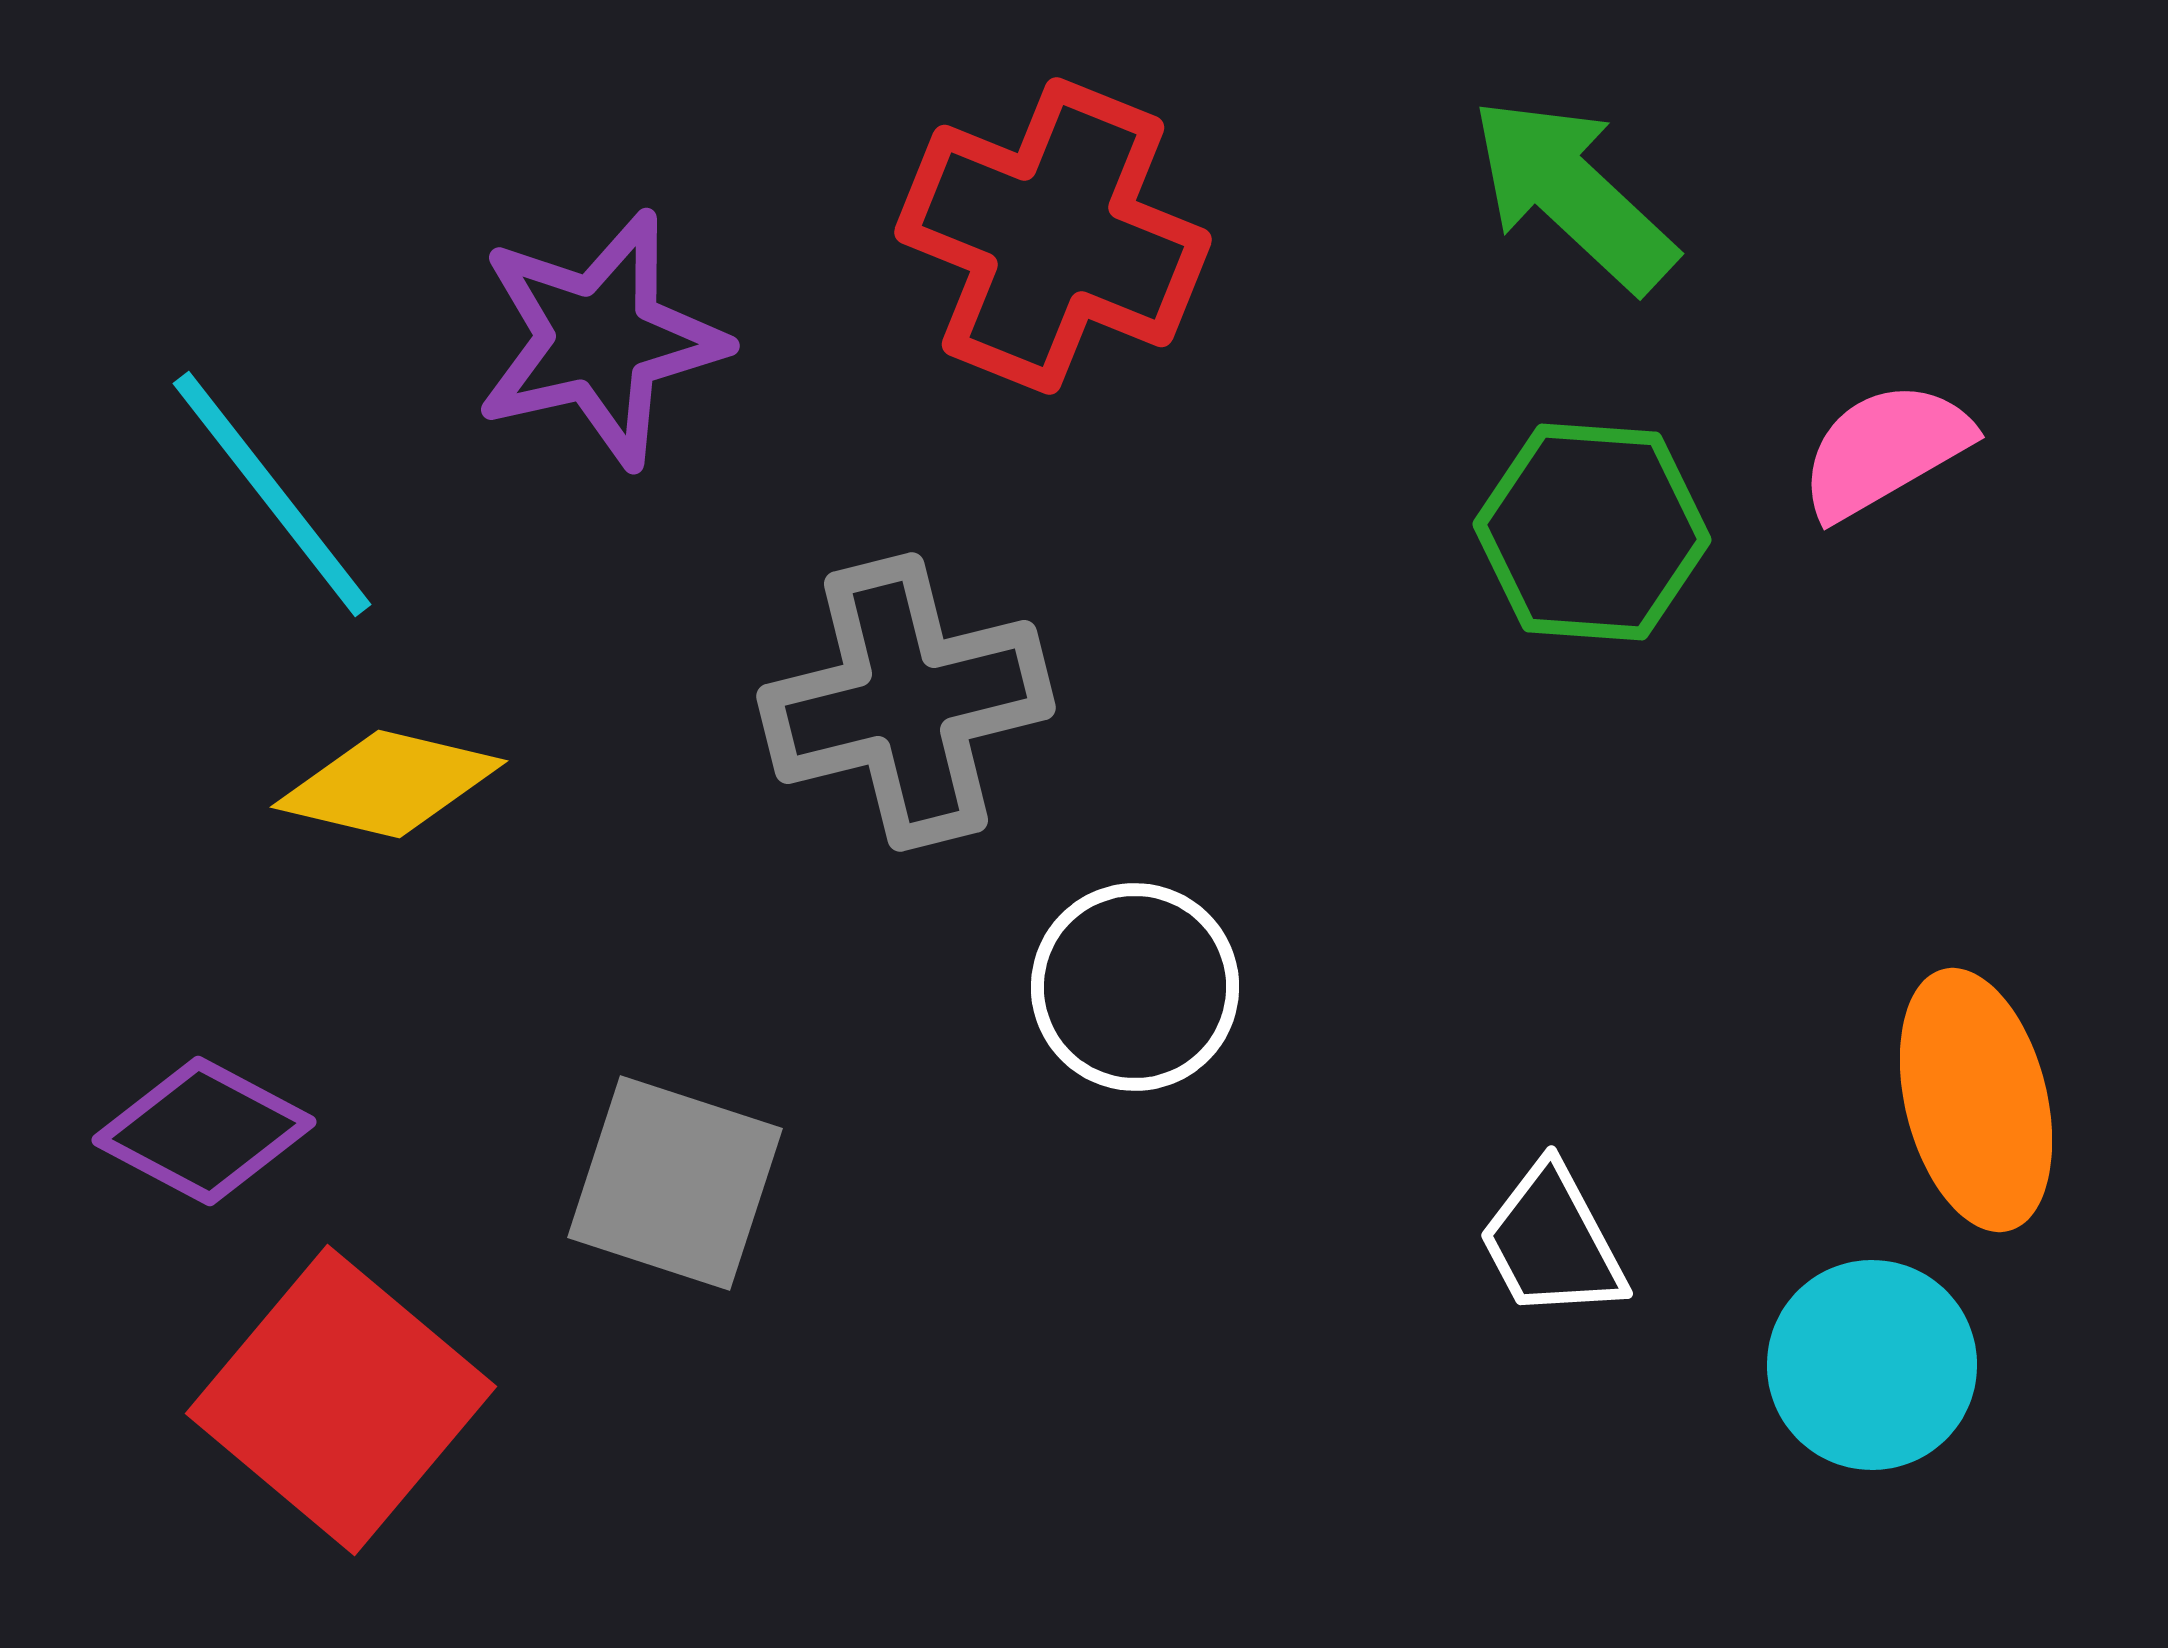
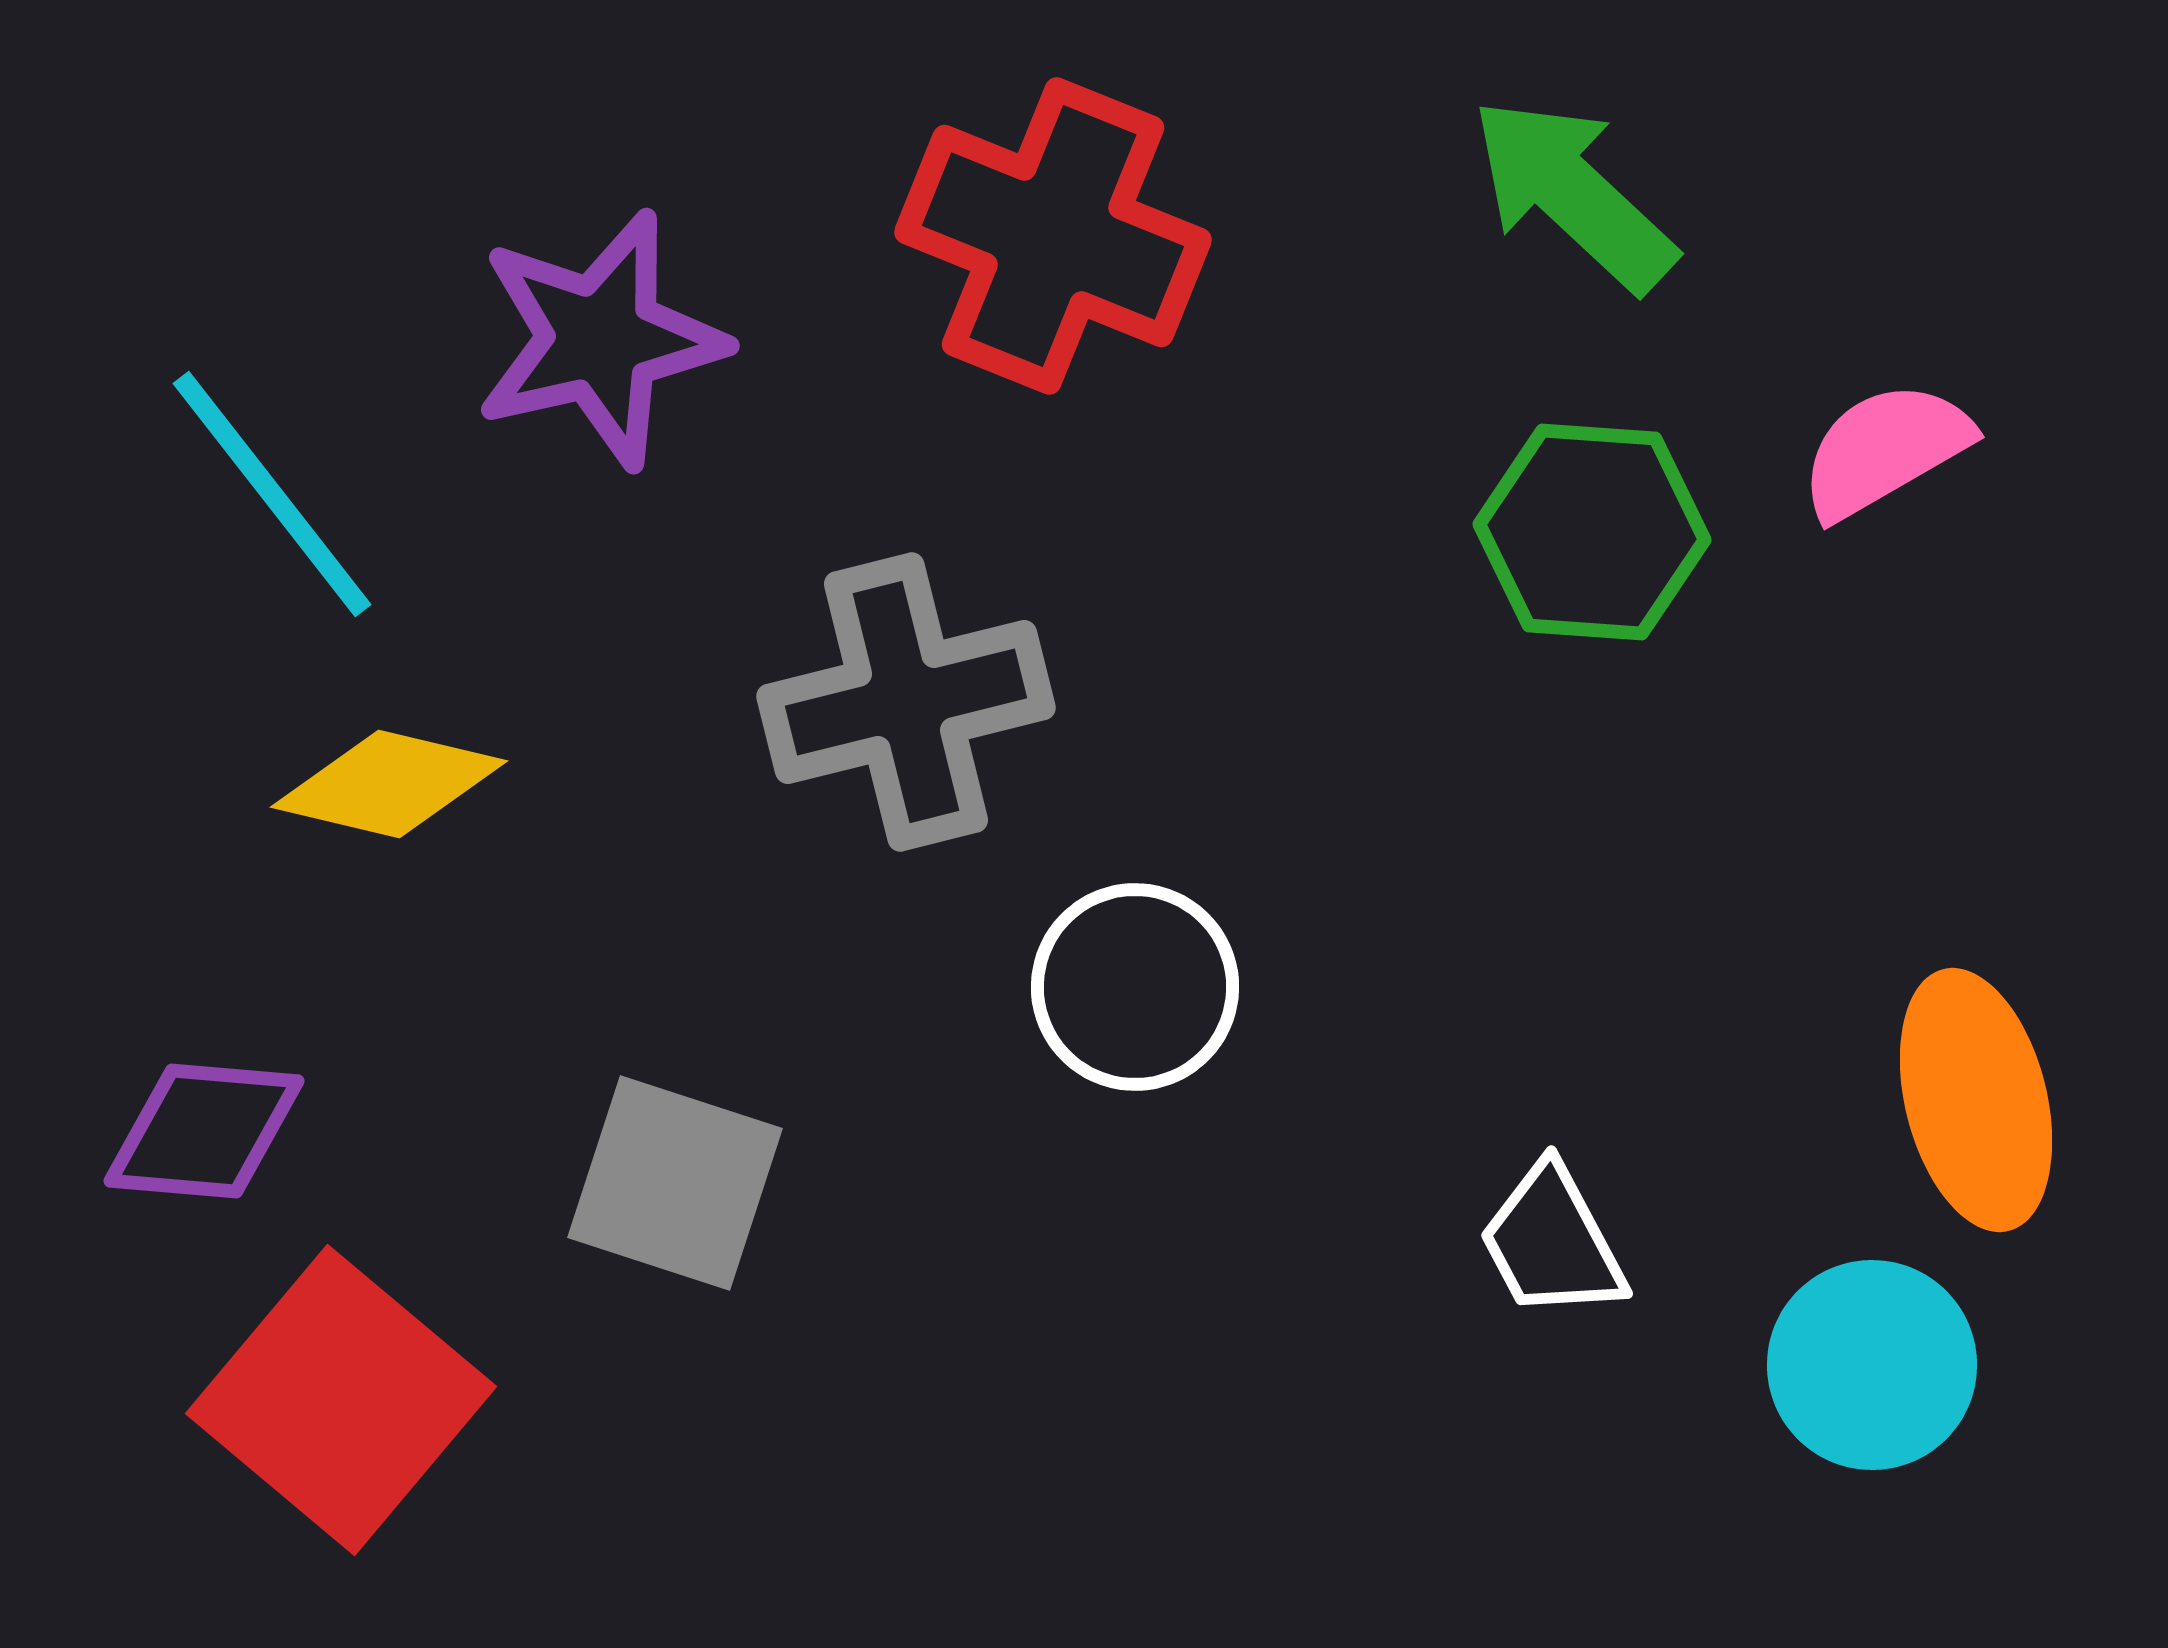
purple diamond: rotated 23 degrees counterclockwise
